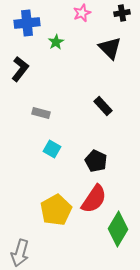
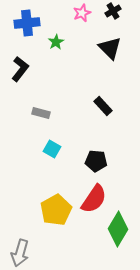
black cross: moved 9 px left, 2 px up; rotated 21 degrees counterclockwise
black pentagon: rotated 20 degrees counterclockwise
